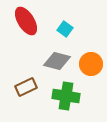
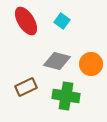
cyan square: moved 3 px left, 8 px up
